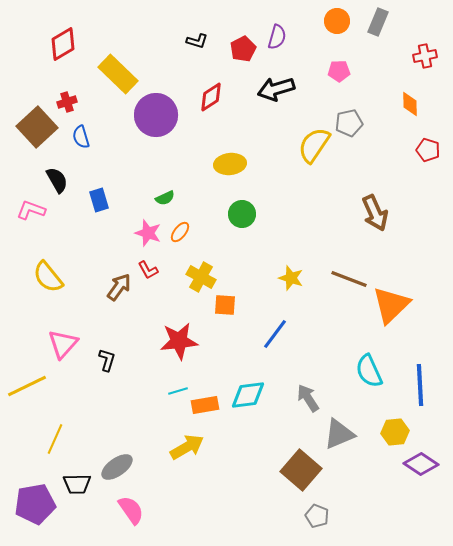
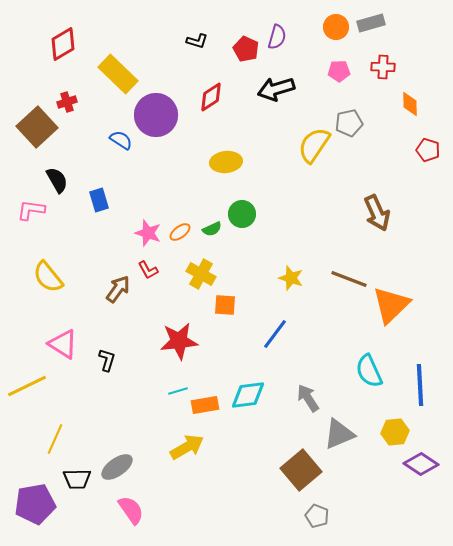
orange circle at (337, 21): moved 1 px left, 6 px down
gray rectangle at (378, 22): moved 7 px left, 1 px down; rotated 52 degrees clockwise
red pentagon at (243, 49): moved 3 px right; rotated 20 degrees counterclockwise
red cross at (425, 56): moved 42 px left, 11 px down; rotated 15 degrees clockwise
blue semicircle at (81, 137): moved 40 px right, 3 px down; rotated 140 degrees clockwise
yellow ellipse at (230, 164): moved 4 px left, 2 px up
green semicircle at (165, 198): moved 47 px right, 31 px down
pink L-shape at (31, 210): rotated 12 degrees counterclockwise
brown arrow at (375, 213): moved 2 px right
orange ellipse at (180, 232): rotated 15 degrees clockwise
yellow cross at (201, 277): moved 3 px up
brown arrow at (119, 287): moved 1 px left, 2 px down
pink triangle at (63, 344): rotated 40 degrees counterclockwise
brown square at (301, 470): rotated 9 degrees clockwise
black trapezoid at (77, 484): moved 5 px up
